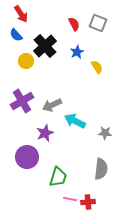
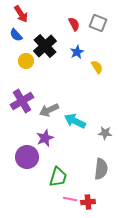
gray arrow: moved 3 px left, 5 px down
purple star: moved 5 px down
